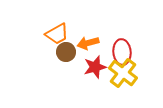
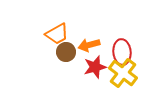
orange arrow: moved 1 px right, 2 px down
